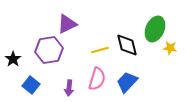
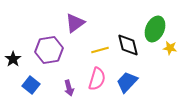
purple triangle: moved 8 px right, 1 px up; rotated 10 degrees counterclockwise
black diamond: moved 1 px right
purple arrow: rotated 21 degrees counterclockwise
